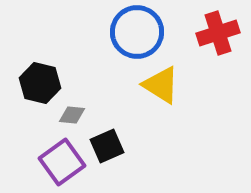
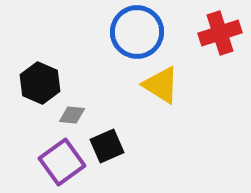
red cross: moved 2 px right
black hexagon: rotated 9 degrees clockwise
